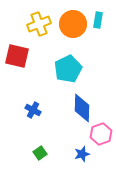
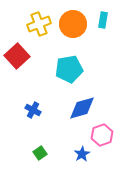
cyan rectangle: moved 5 px right
red square: rotated 35 degrees clockwise
cyan pentagon: moved 1 px right; rotated 16 degrees clockwise
blue diamond: rotated 72 degrees clockwise
pink hexagon: moved 1 px right, 1 px down
blue star: rotated 14 degrees counterclockwise
